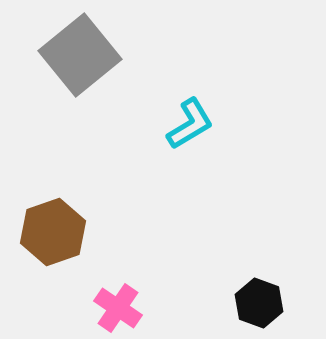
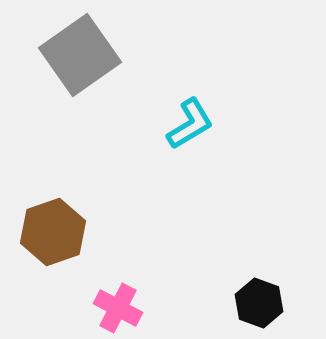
gray square: rotated 4 degrees clockwise
pink cross: rotated 6 degrees counterclockwise
